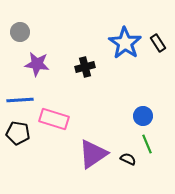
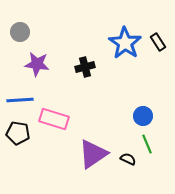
black rectangle: moved 1 px up
